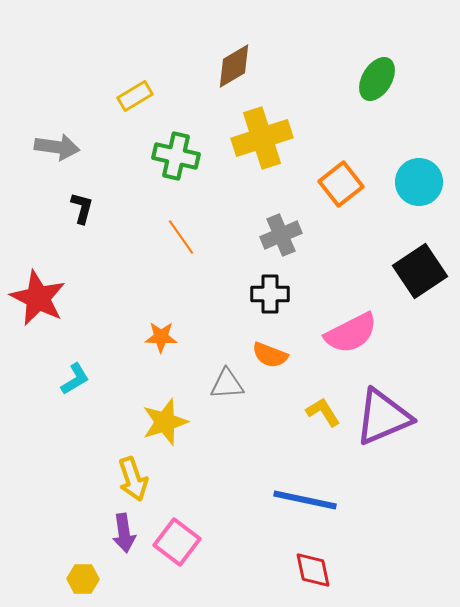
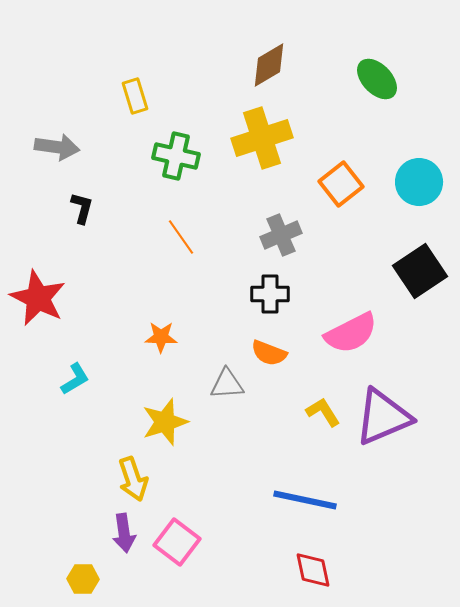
brown diamond: moved 35 px right, 1 px up
green ellipse: rotated 75 degrees counterclockwise
yellow rectangle: rotated 76 degrees counterclockwise
orange semicircle: moved 1 px left, 2 px up
